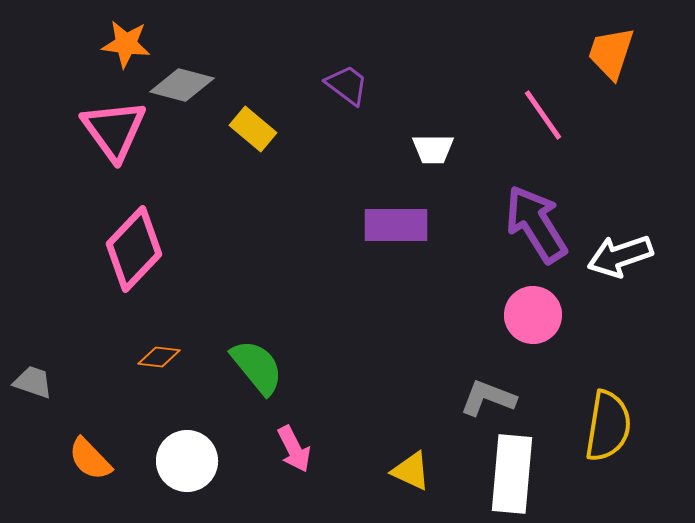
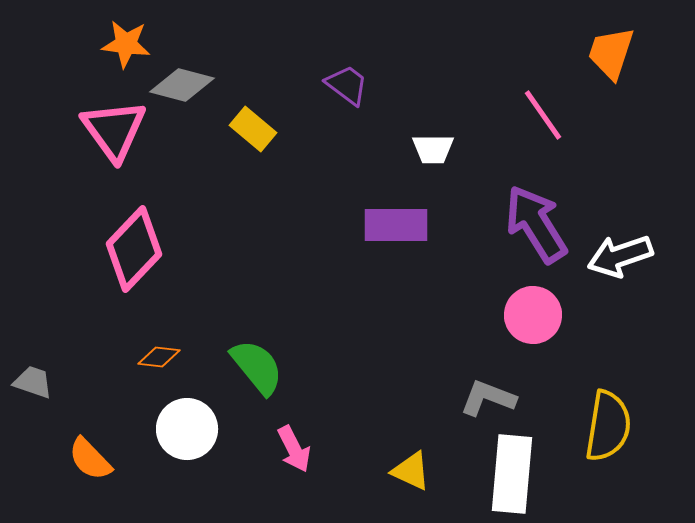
white circle: moved 32 px up
